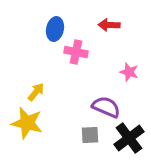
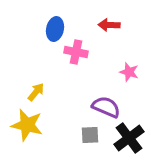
yellow star: moved 2 px down
